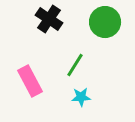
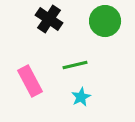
green circle: moved 1 px up
green line: rotated 45 degrees clockwise
cyan star: rotated 24 degrees counterclockwise
